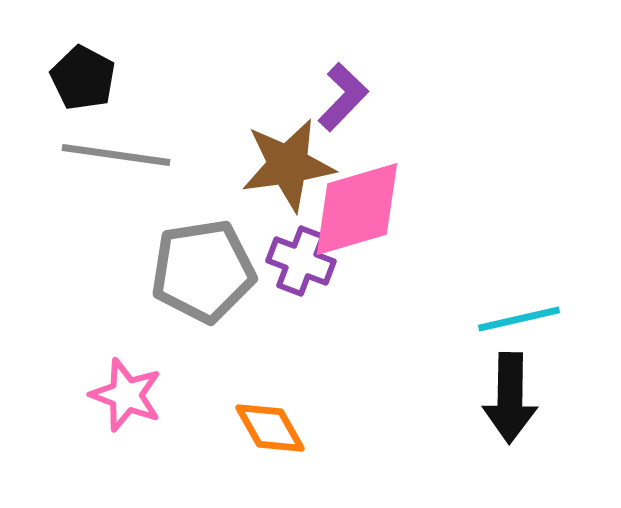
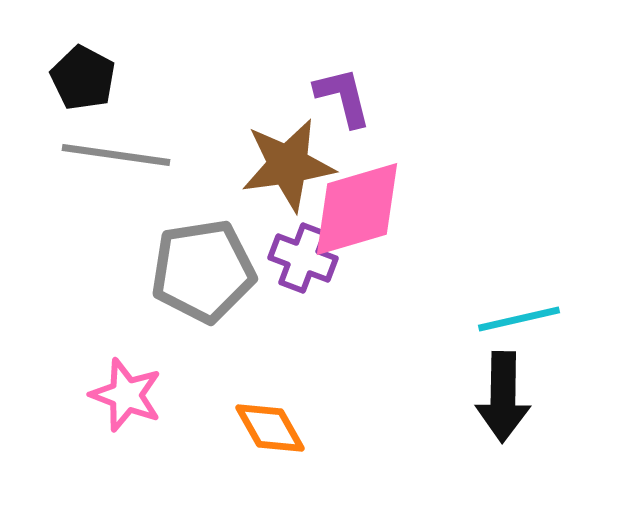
purple L-shape: rotated 58 degrees counterclockwise
purple cross: moved 2 px right, 3 px up
black arrow: moved 7 px left, 1 px up
